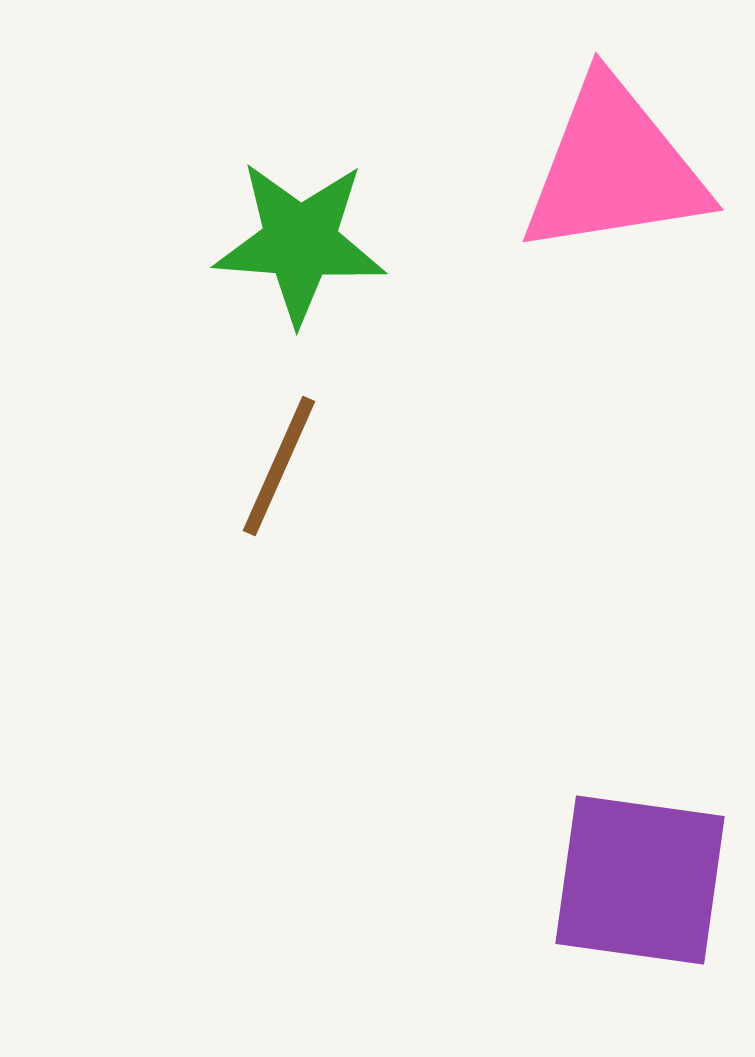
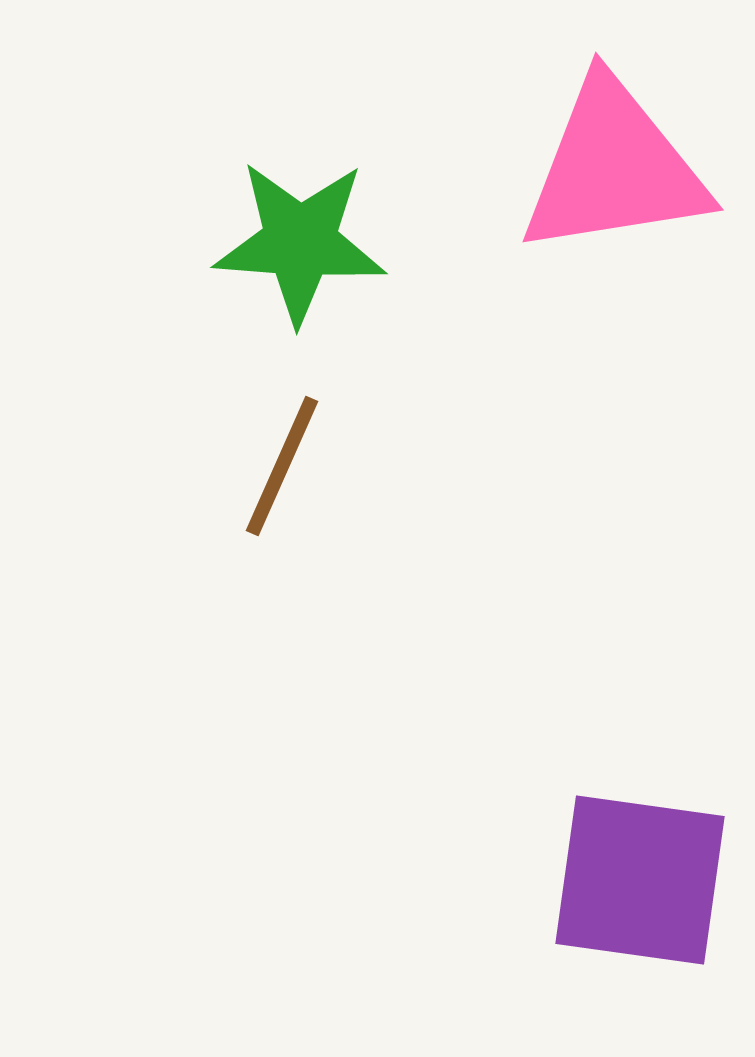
brown line: moved 3 px right
